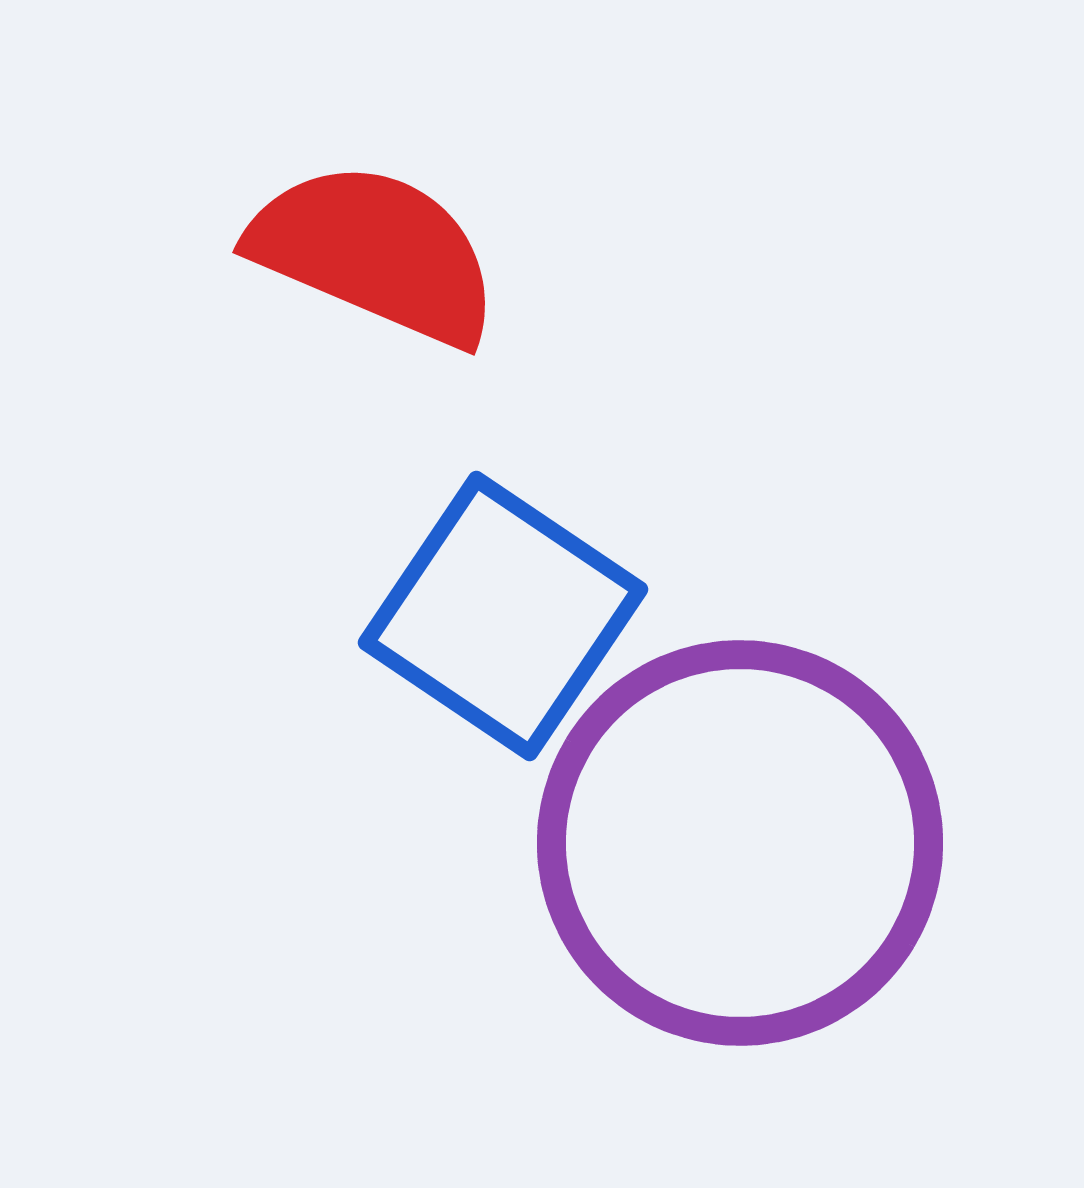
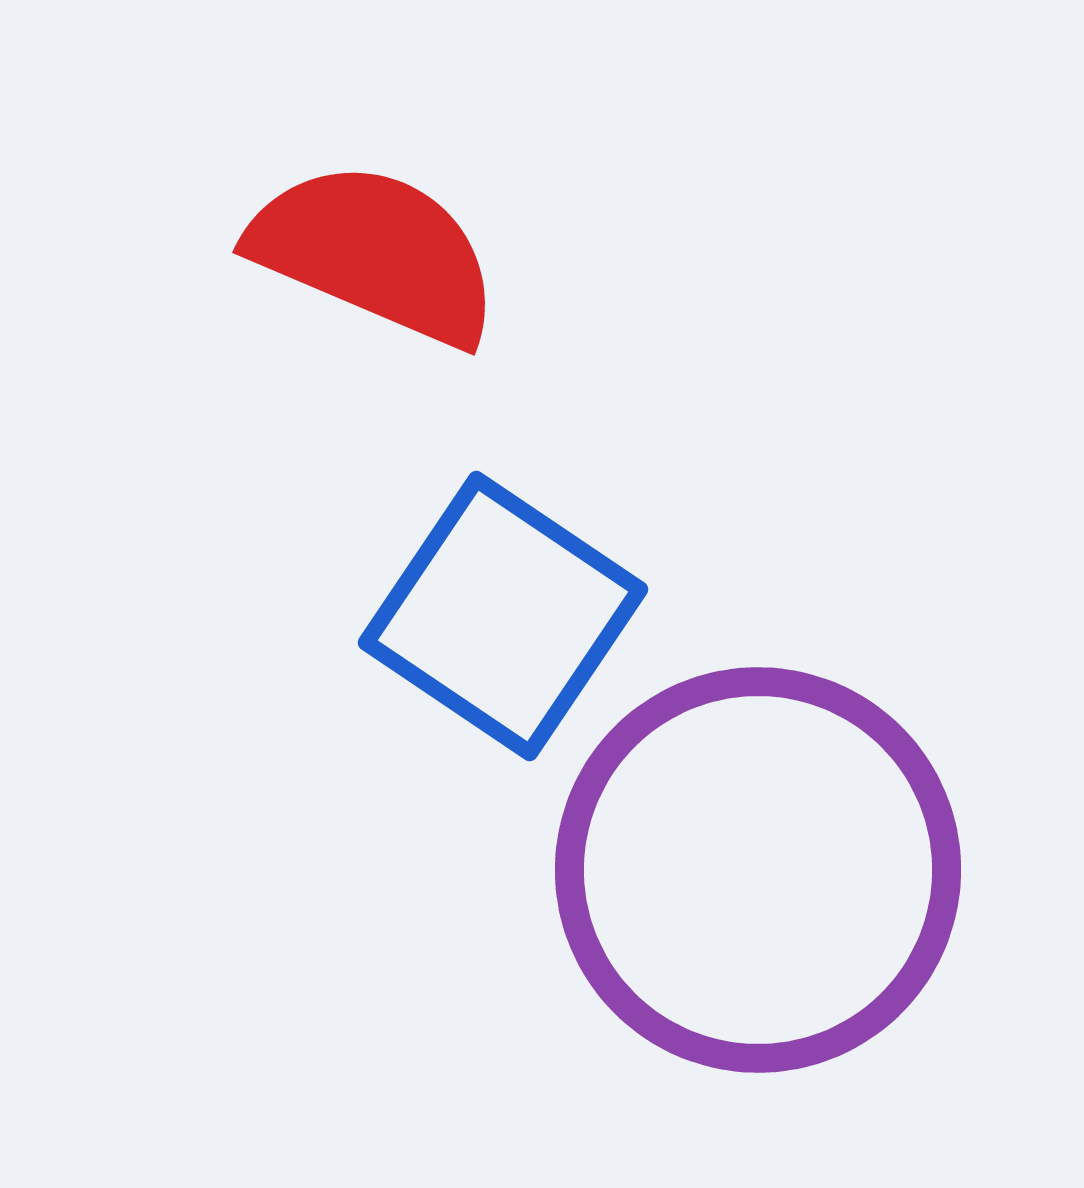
purple circle: moved 18 px right, 27 px down
